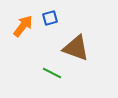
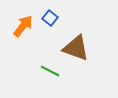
blue square: rotated 35 degrees counterclockwise
green line: moved 2 px left, 2 px up
